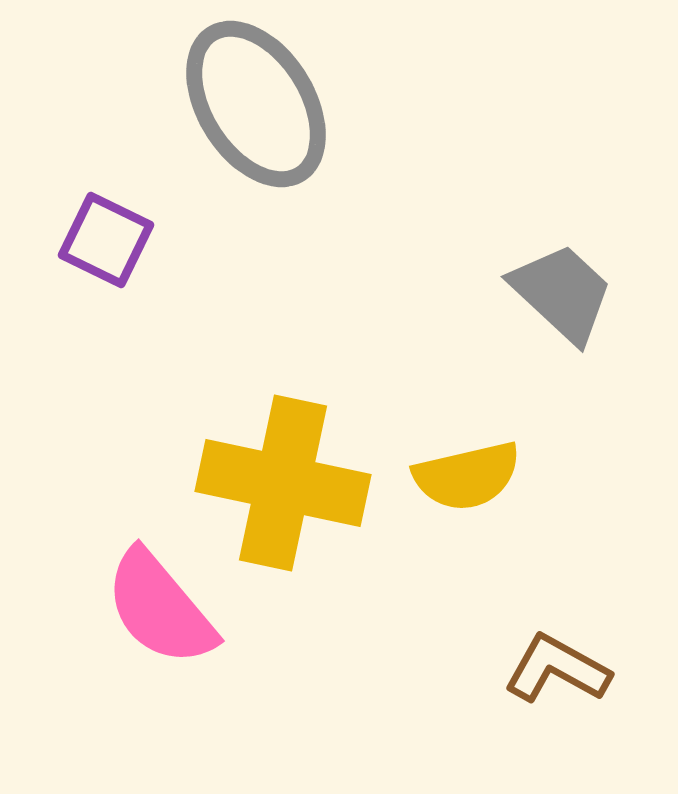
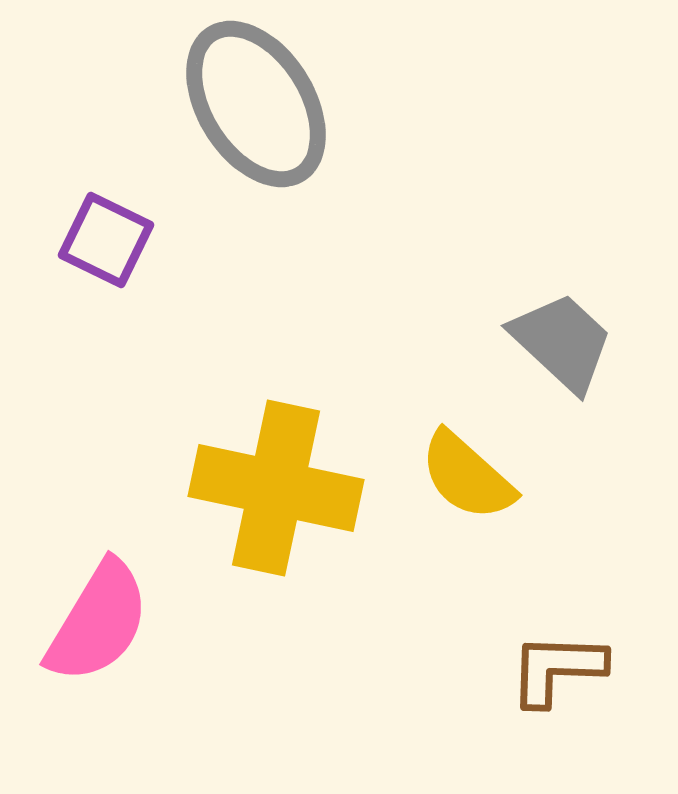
gray trapezoid: moved 49 px down
yellow semicircle: rotated 55 degrees clockwise
yellow cross: moved 7 px left, 5 px down
pink semicircle: moved 62 px left, 14 px down; rotated 109 degrees counterclockwise
brown L-shape: rotated 27 degrees counterclockwise
